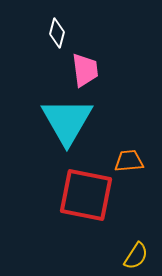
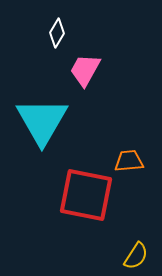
white diamond: rotated 16 degrees clockwise
pink trapezoid: rotated 144 degrees counterclockwise
cyan triangle: moved 25 px left
